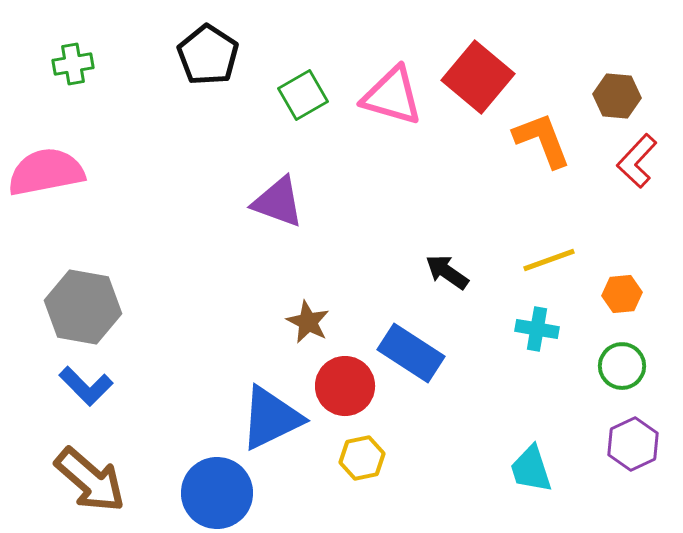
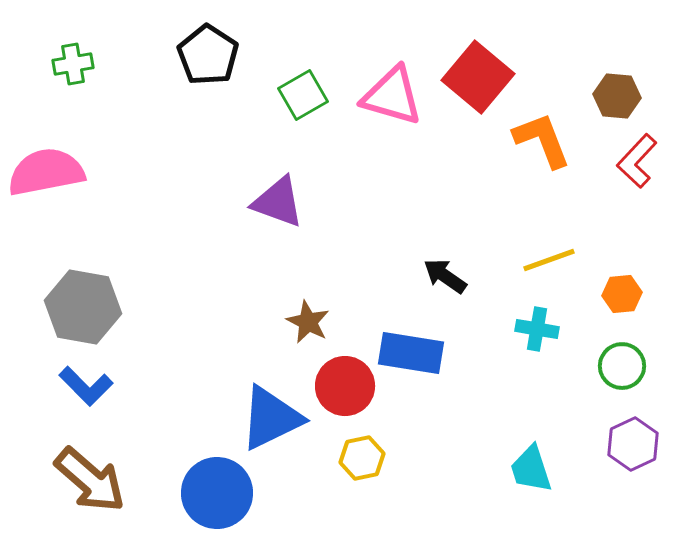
black arrow: moved 2 px left, 4 px down
blue rectangle: rotated 24 degrees counterclockwise
